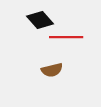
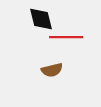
black diamond: moved 1 px right, 1 px up; rotated 28 degrees clockwise
